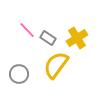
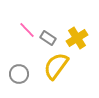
yellow semicircle: moved 1 px down
